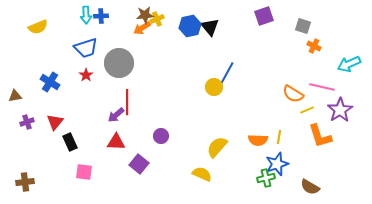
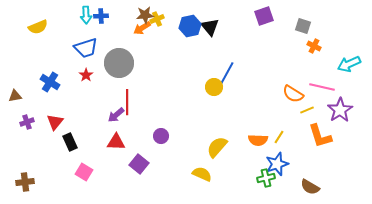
yellow line at (279, 137): rotated 24 degrees clockwise
pink square at (84, 172): rotated 24 degrees clockwise
